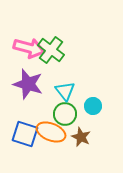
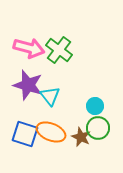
green cross: moved 8 px right
purple star: moved 1 px down
cyan triangle: moved 15 px left, 5 px down
cyan circle: moved 2 px right
green circle: moved 33 px right, 14 px down
